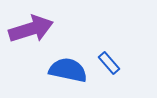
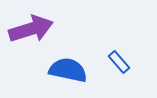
blue rectangle: moved 10 px right, 1 px up
